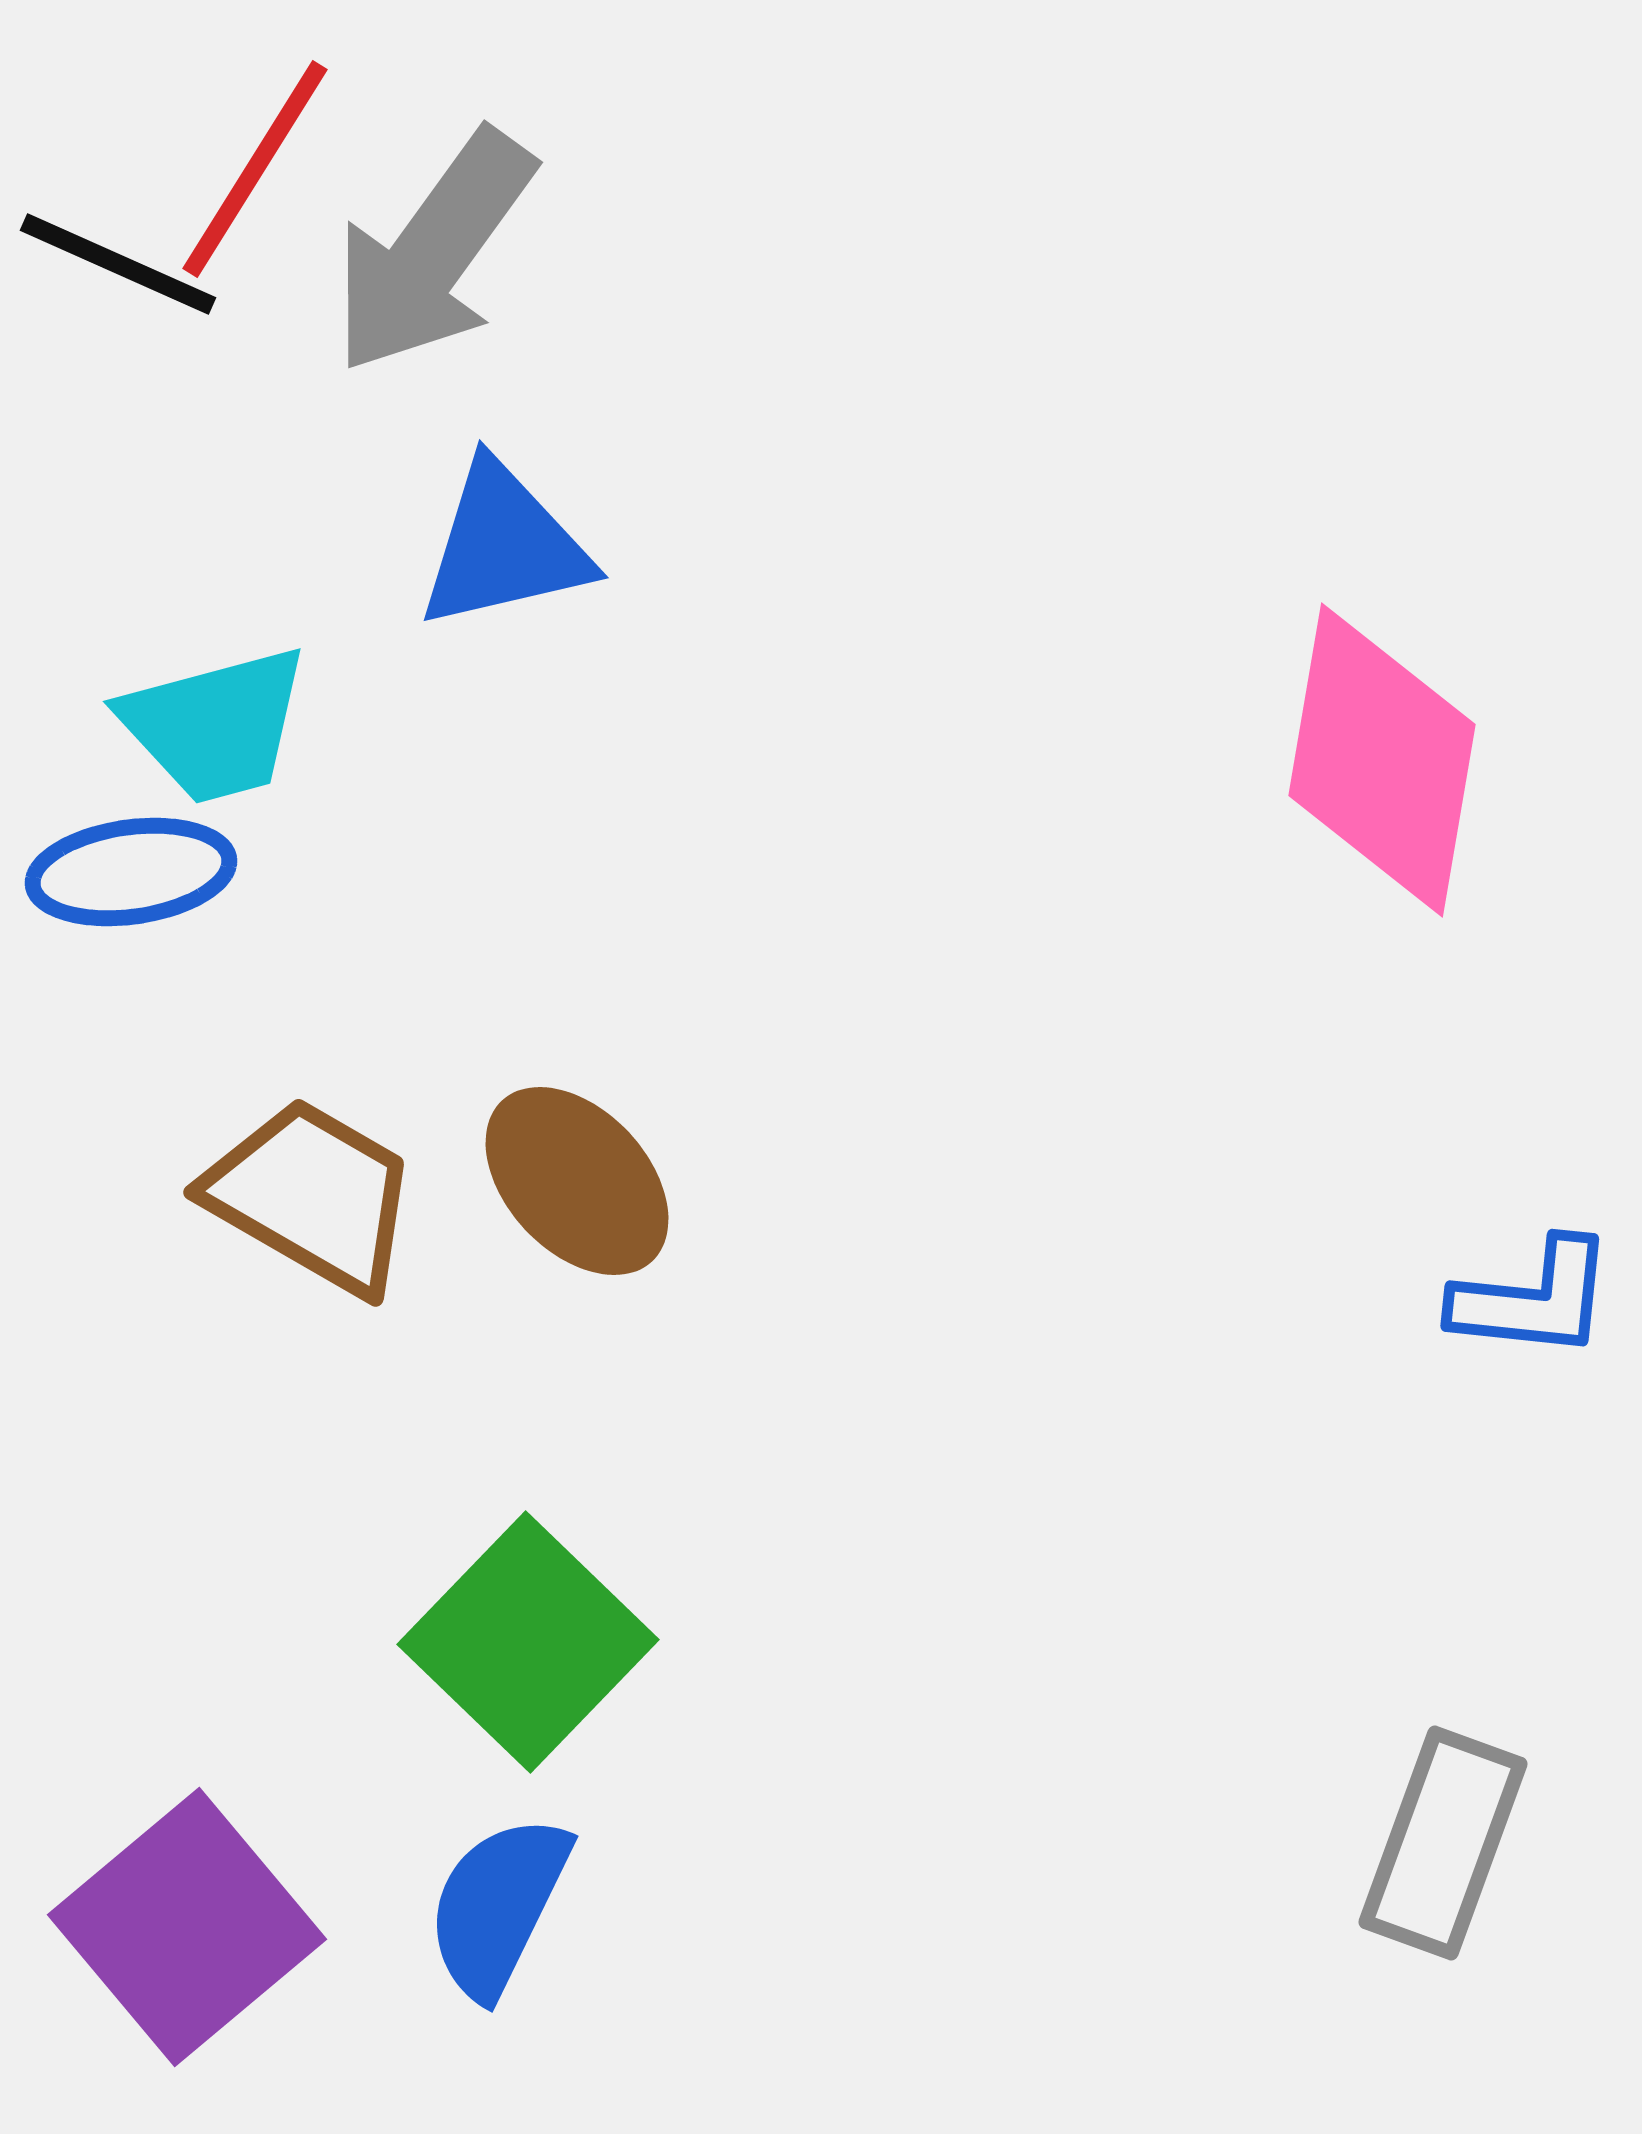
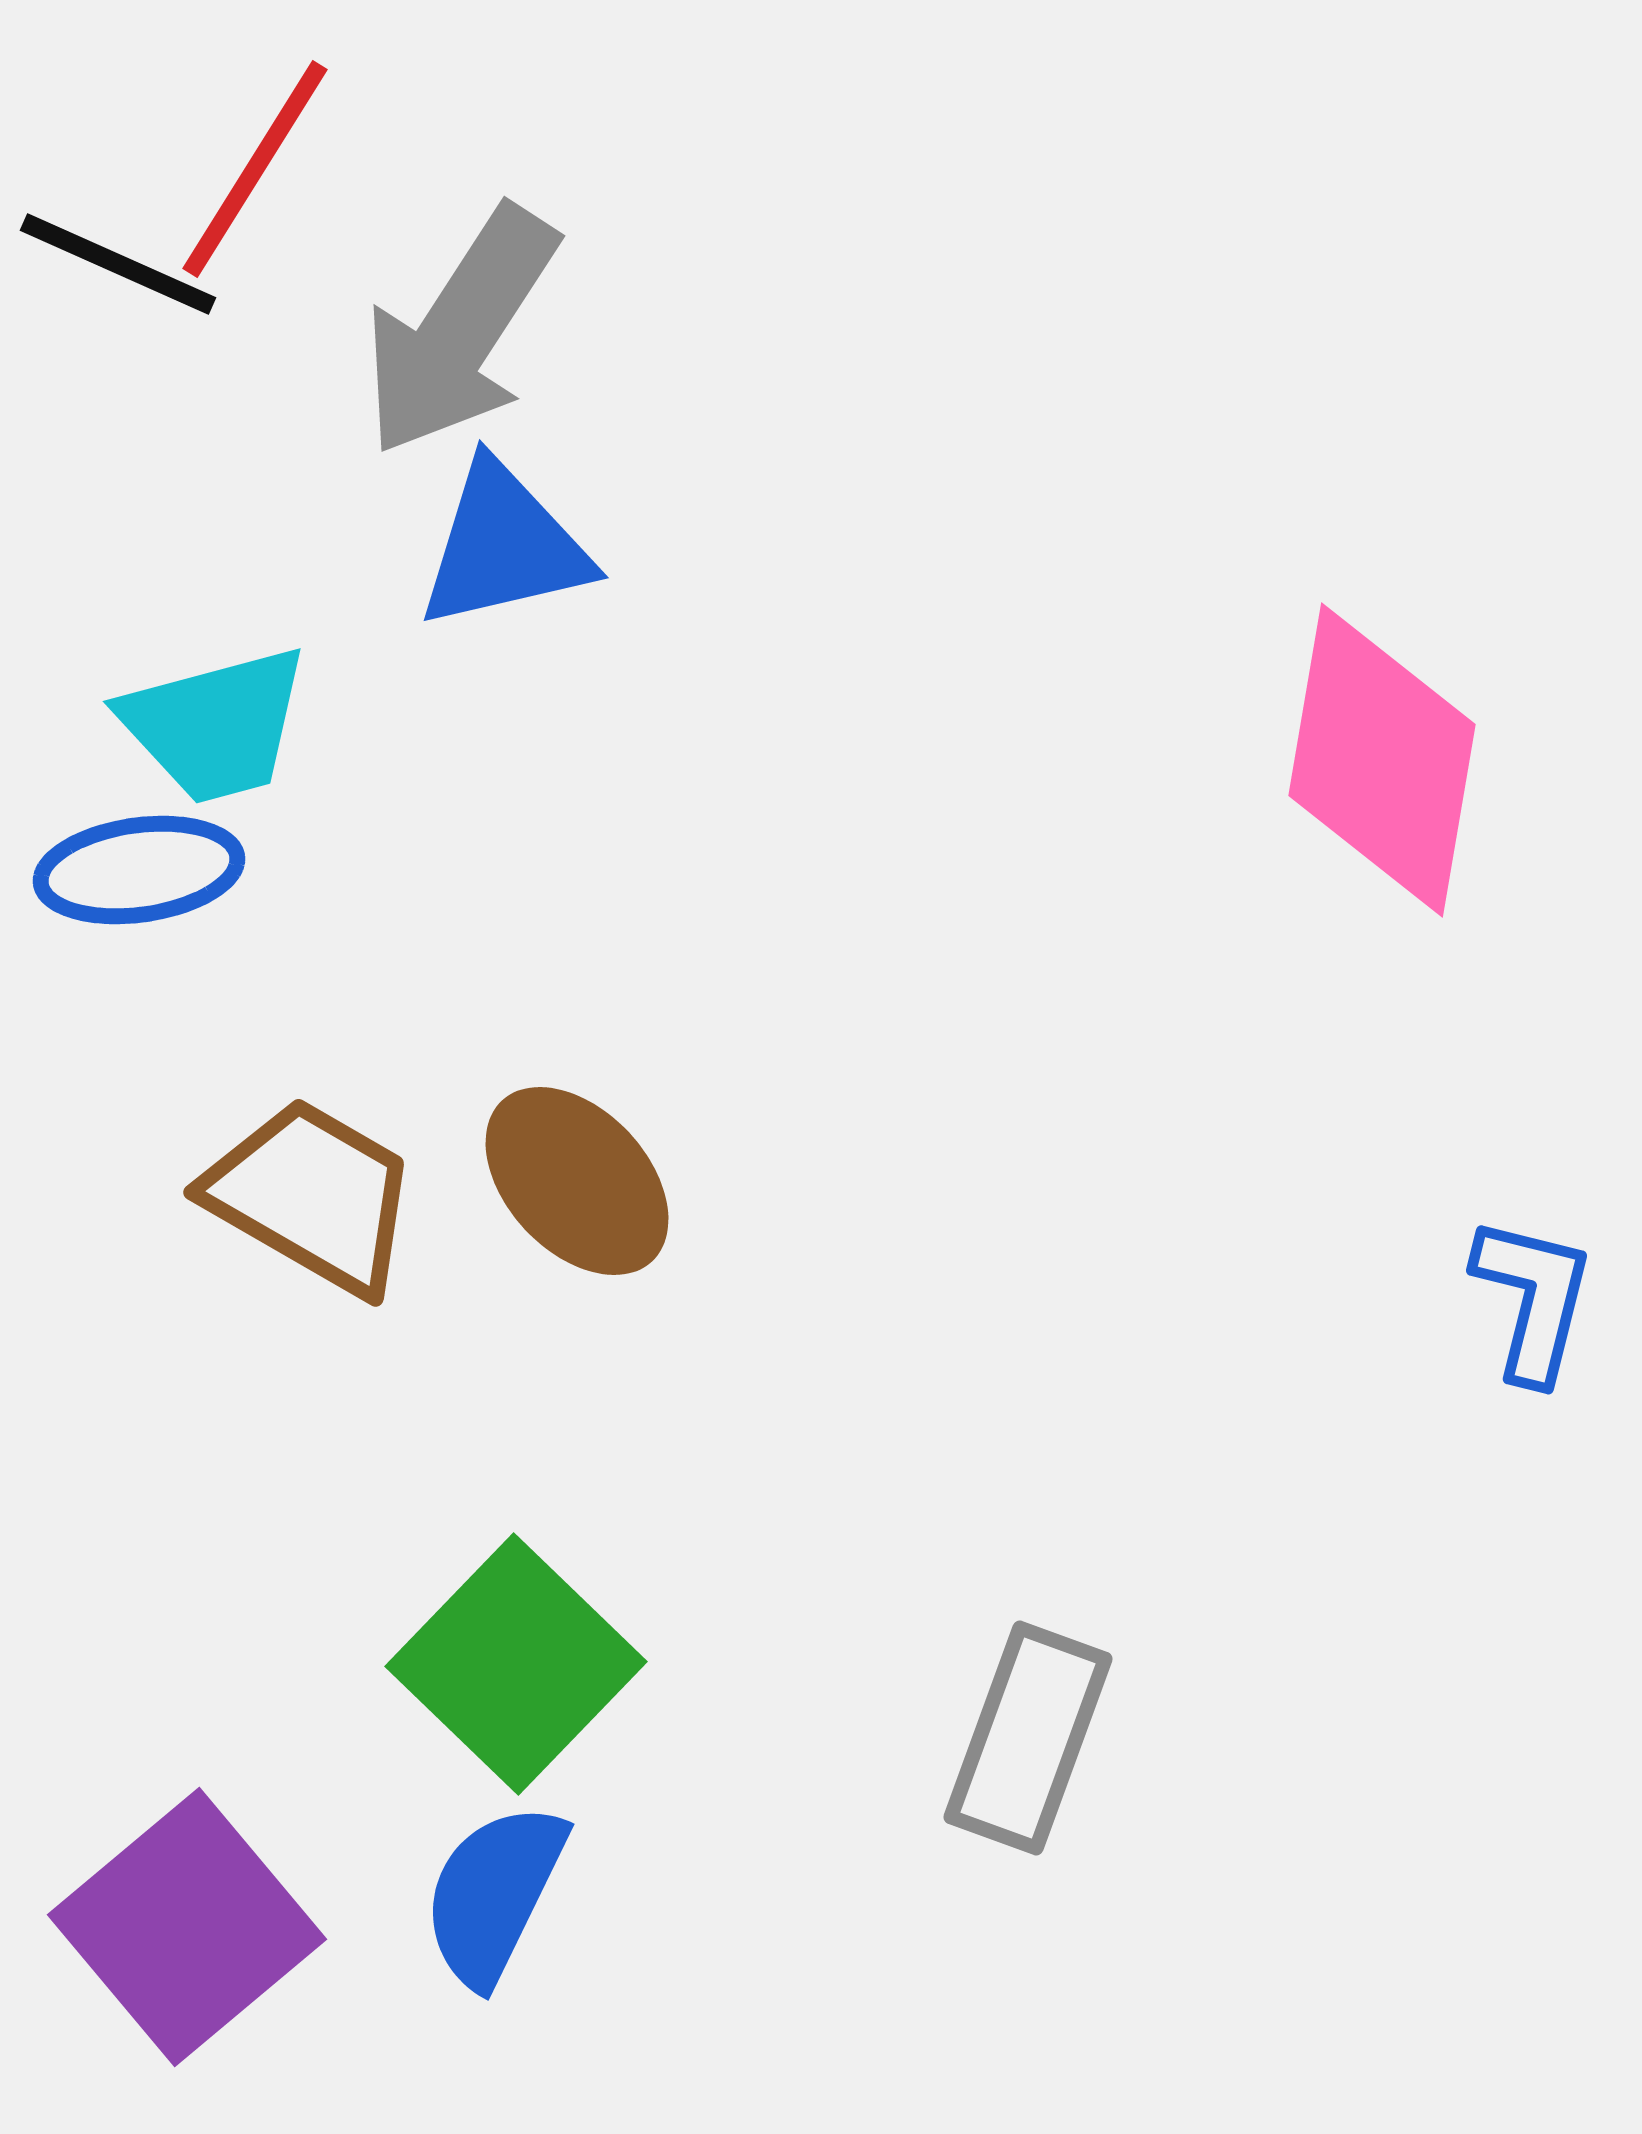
gray arrow: moved 27 px right, 79 px down; rotated 3 degrees counterclockwise
blue ellipse: moved 8 px right, 2 px up
blue L-shape: rotated 82 degrees counterclockwise
green square: moved 12 px left, 22 px down
gray rectangle: moved 415 px left, 105 px up
blue semicircle: moved 4 px left, 12 px up
